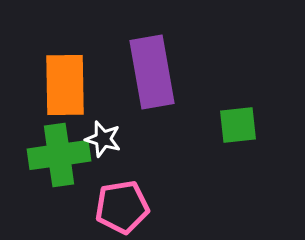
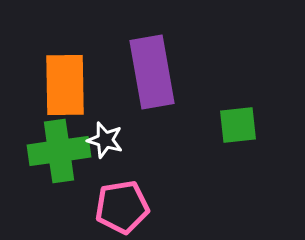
white star: moved 2 px right, 1 px down
green cross: moved 4 px up
